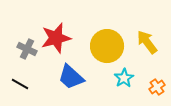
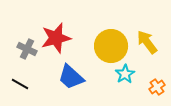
yellow circle: moved 4 px right
cyan star: moved 1 px right, 4 px up
